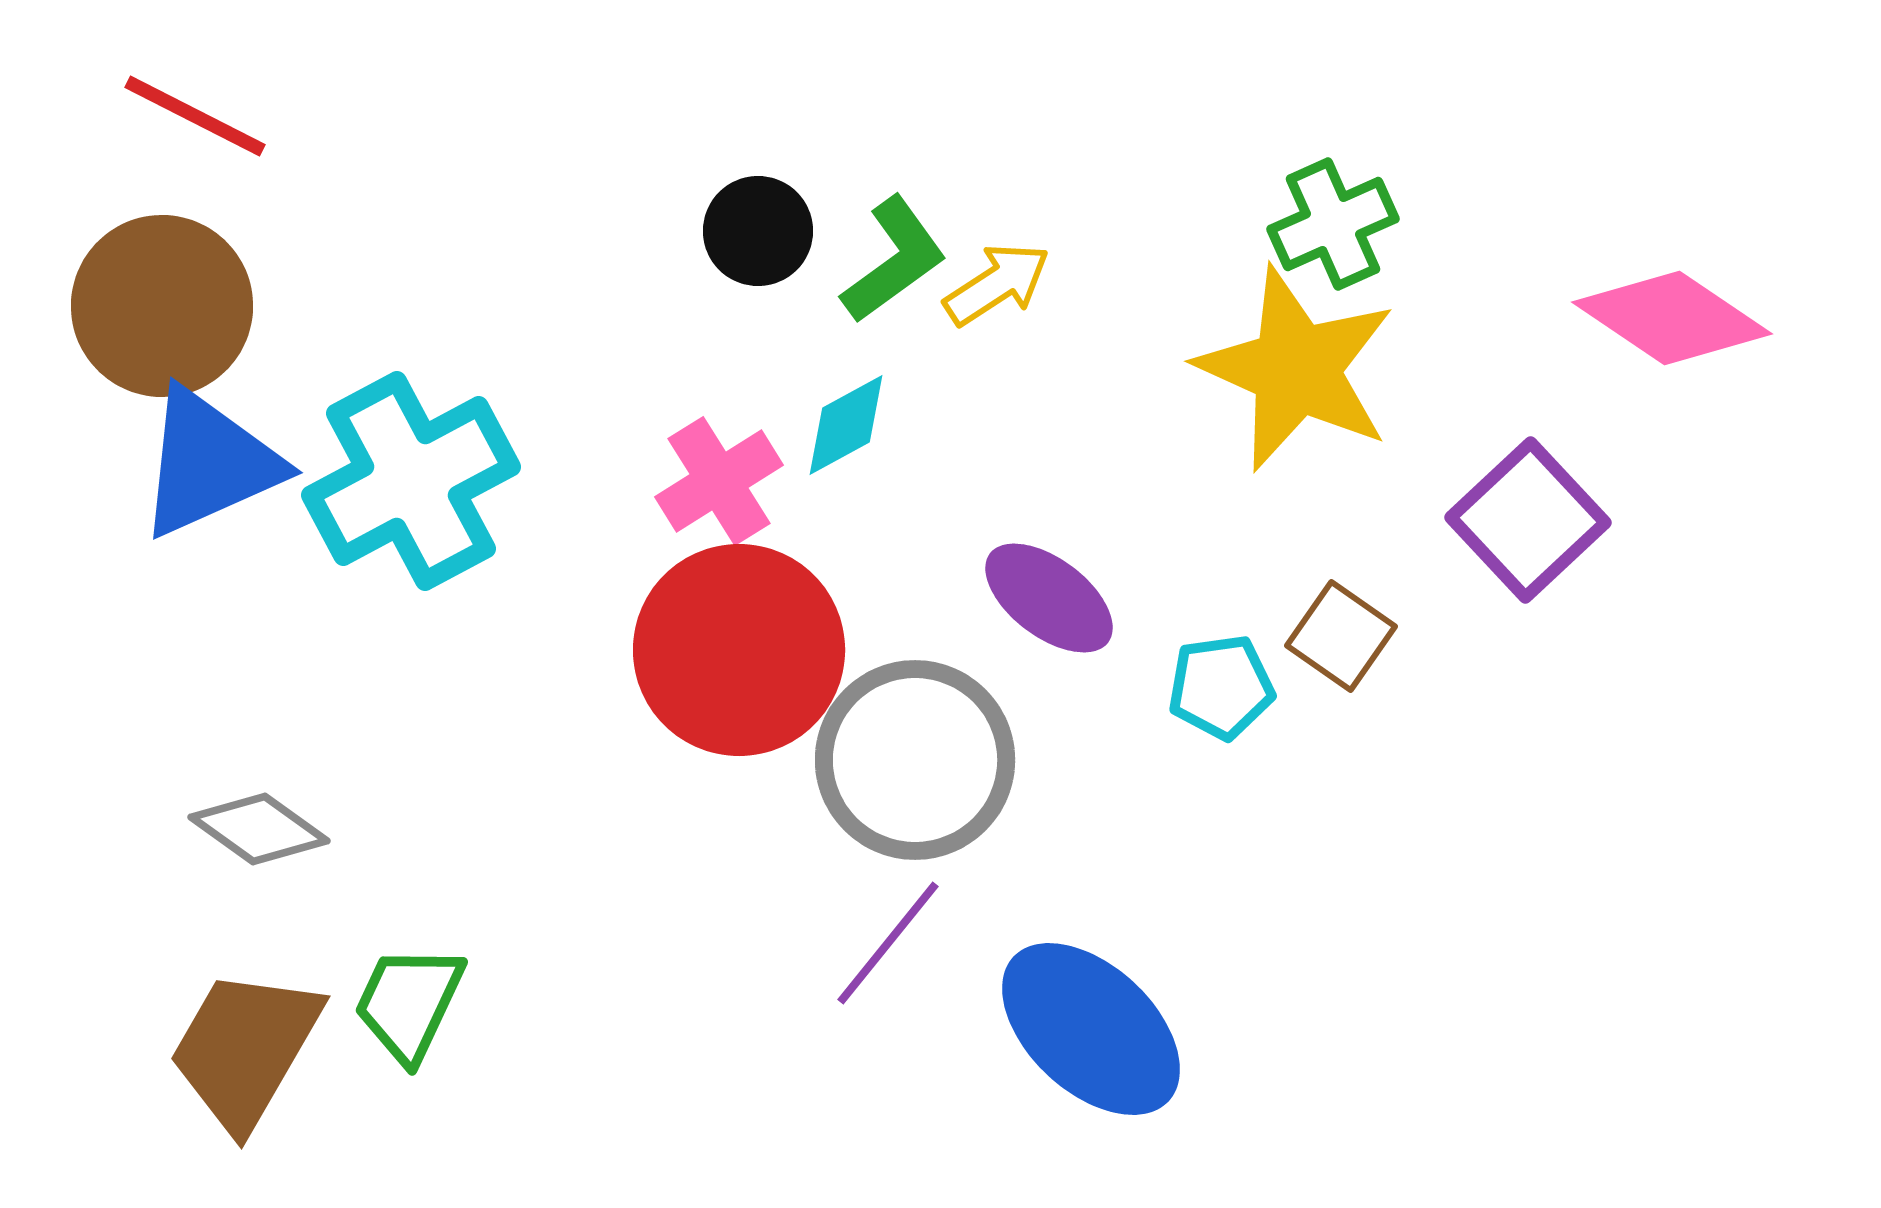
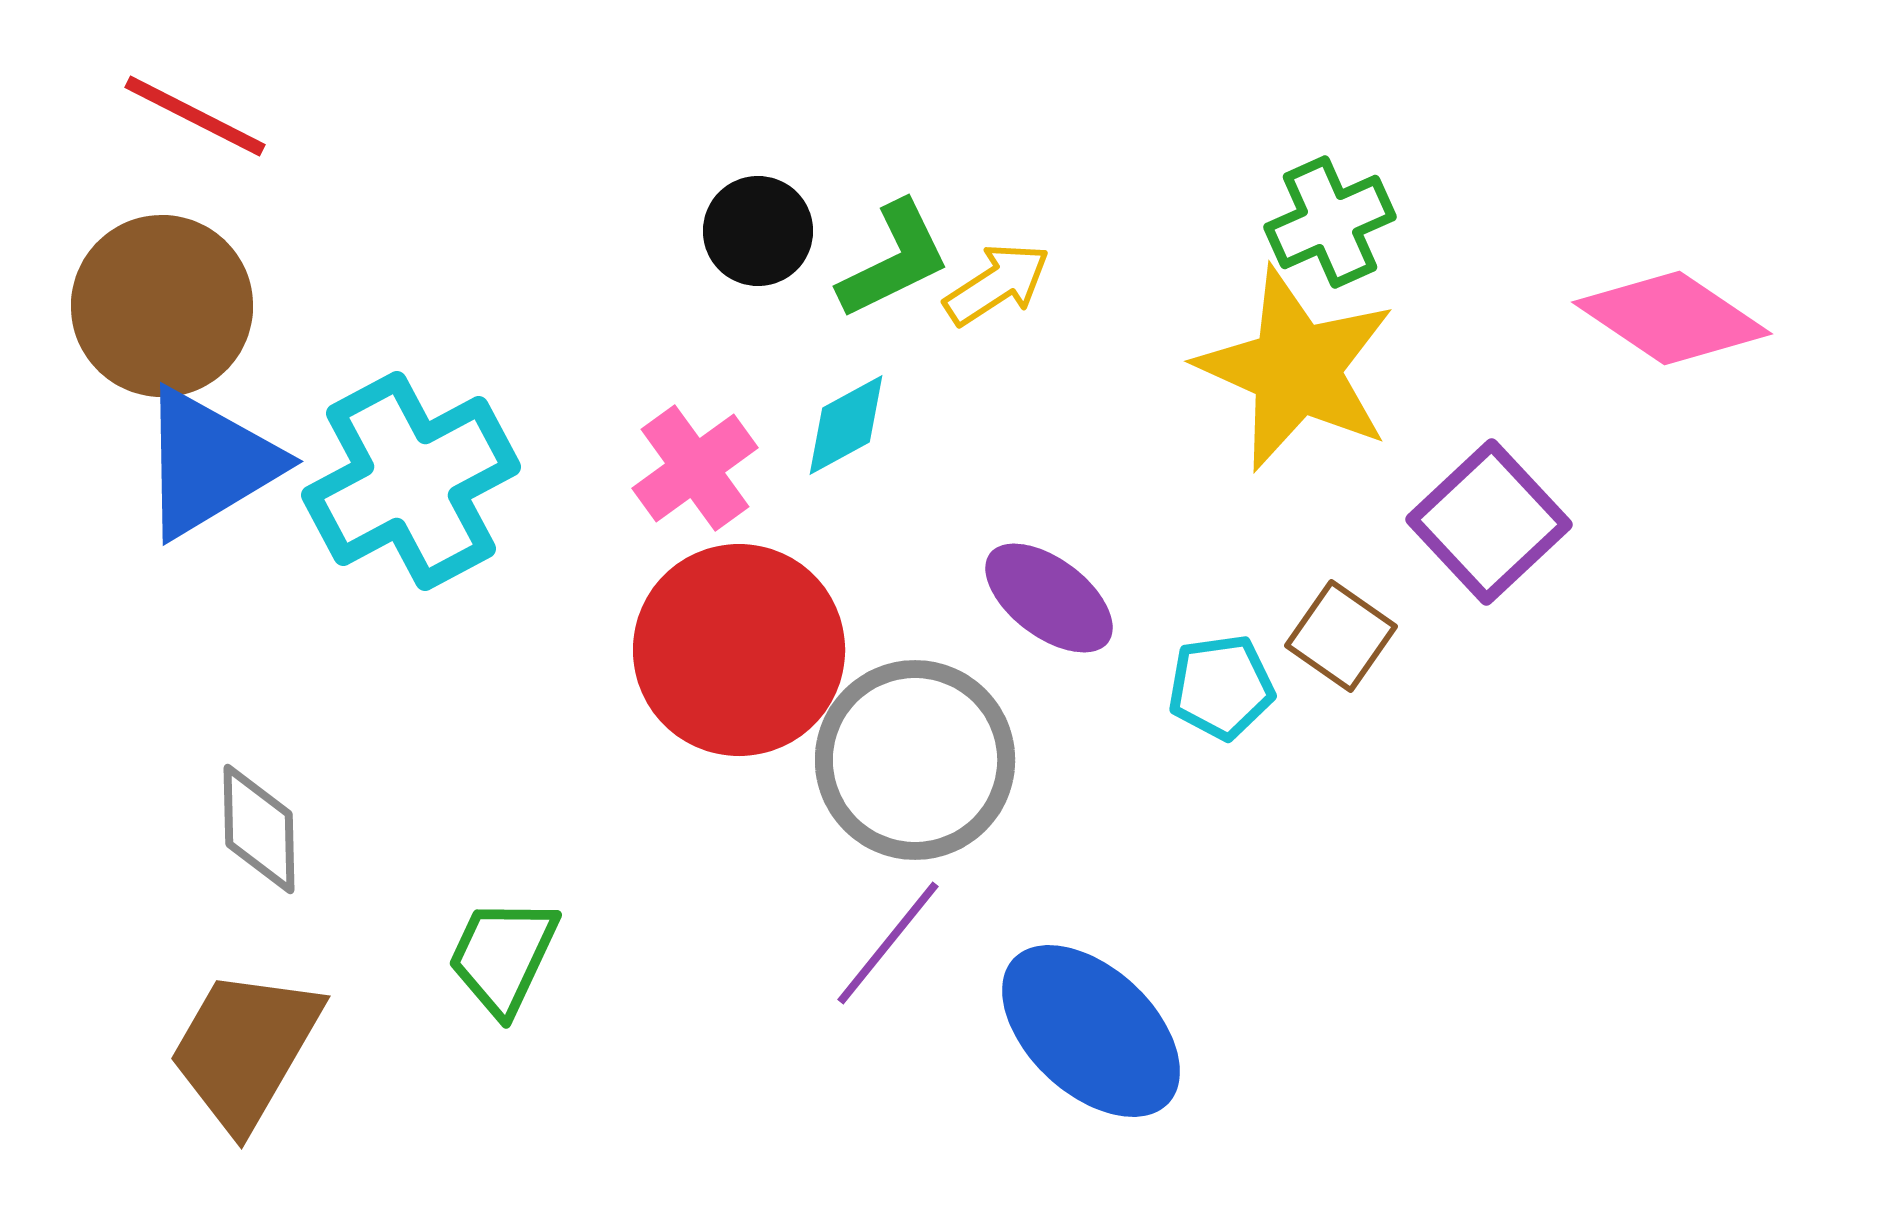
green cross: moved 3 px left, 2 px up
green L-shape: rotated 10 degrees clockwise
blue triangle: rotated 7 degrees counterclockwise
pink cross: moved 24 px left, 13 px up; rotated 4 degrees counterclockwise
purple square: moved 39 px left, 2 px down
gray diamond: rotated 53 degrees clockwise
green trapezoid: moved 94 px right, 47 px up
blue ellipse: moved 2 px down
